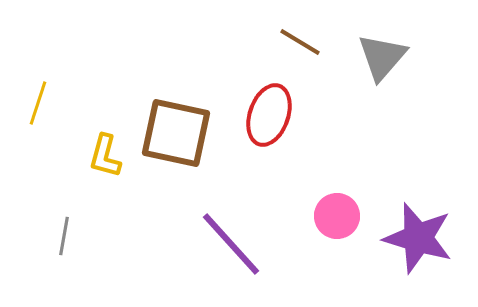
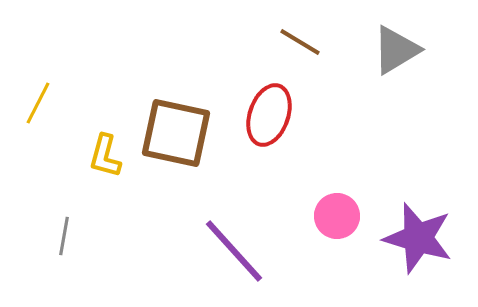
gray triangle: moved 14 px right, 7 px up; rotated 18 degrees clockwise
yellow line: rotated 9 degrees clockwise
purple line: moved 3 px right, 7 px down
